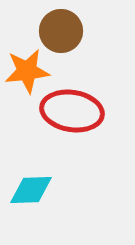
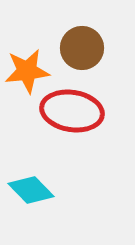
brown circle: moved 21 px right, 17 px down
cyan diamond: rotated 48 degrees clockwise
